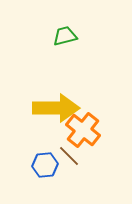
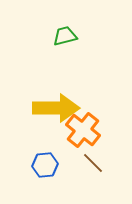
brown line: moved 24 px right, 7 px down
